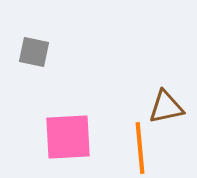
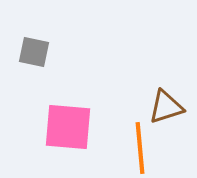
brown triangle: rotated 6 degrees counterclockwise
pink square: moved 10 px up; rotated 8 degrees clockwise
